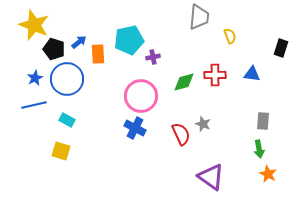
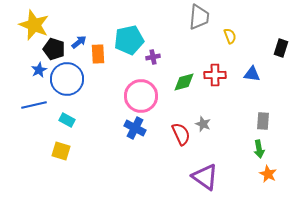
blue star: moved 4 px right, 8 px up
purple triangle: moved 6 px left
